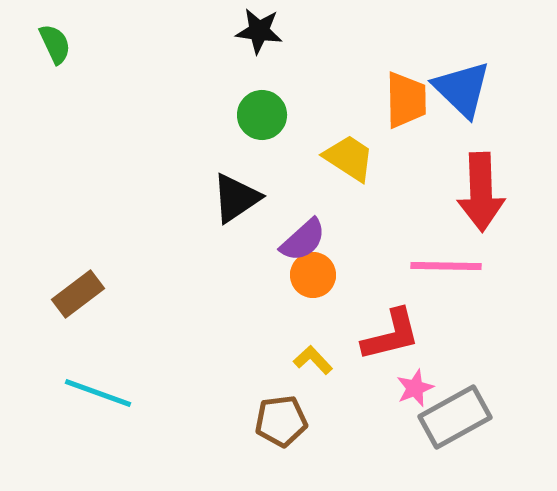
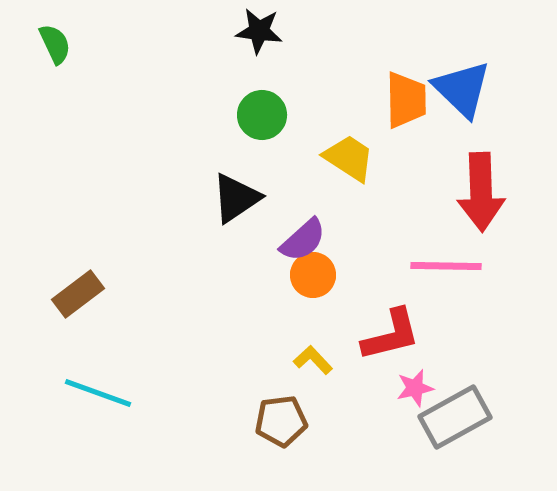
pink star: rotated 9 degrees clockwise
